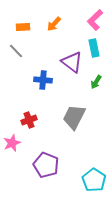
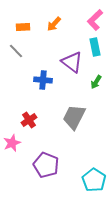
cyan rectangle: moved 1 px right, 1 px up
red cross: rotated 14 degrees counterclockwise
